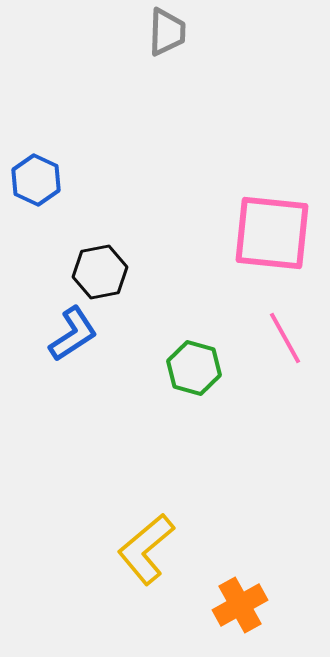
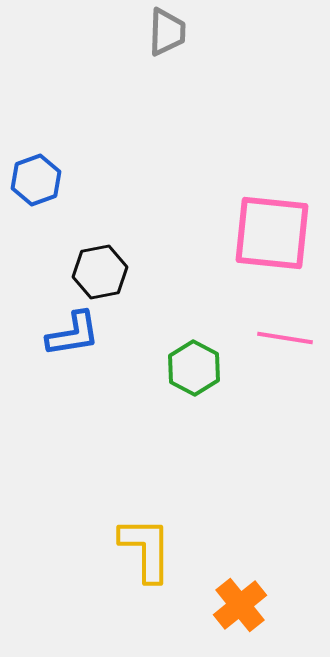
blue hexagon: rotated 15 degrees clockwise
blue L-shape: rotated 24 degrees clockwise
pink line: rotated 52 degrees counterclockwise
green hexagon: rotated 12 degrees clockwise
yellow L-shape: rotated 130 degrees clockwise
orange cross: rotated 10 degrees counterclockwise
